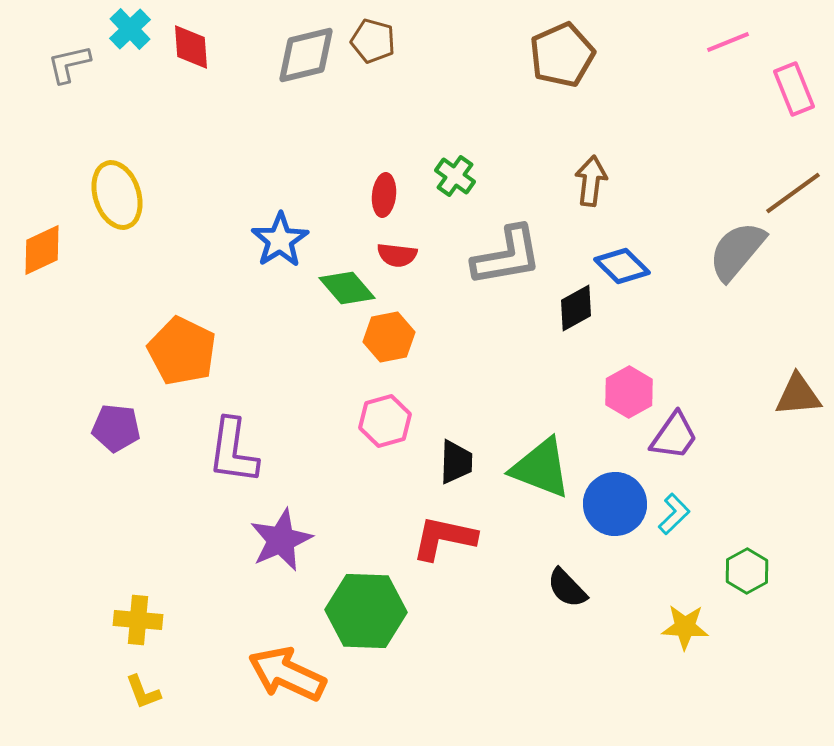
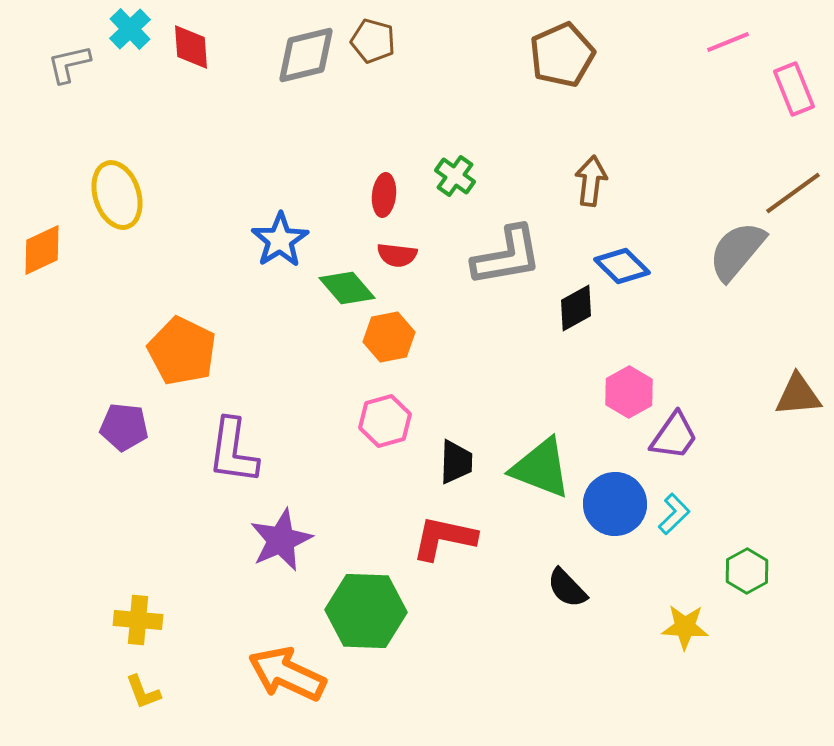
purple pentagon at (116, 428): moved 8 px right, 1 px up
